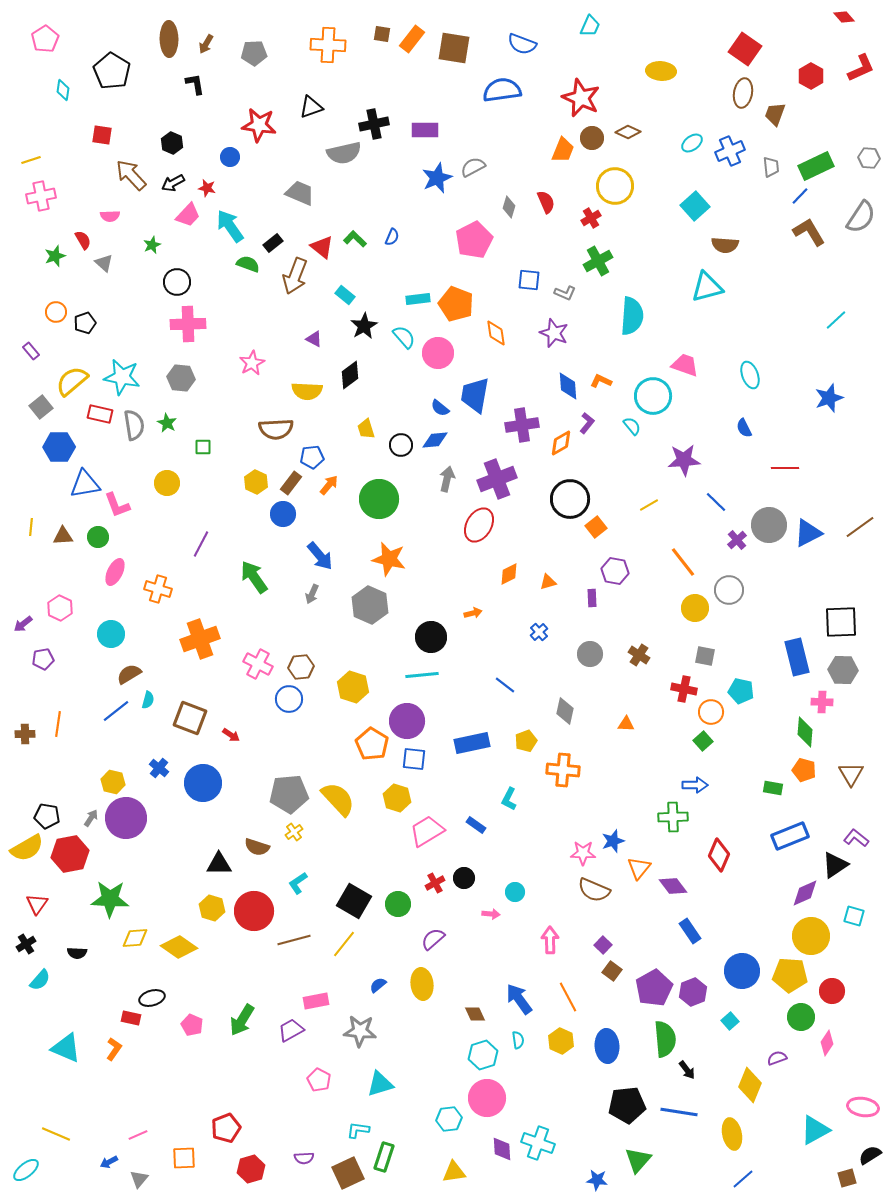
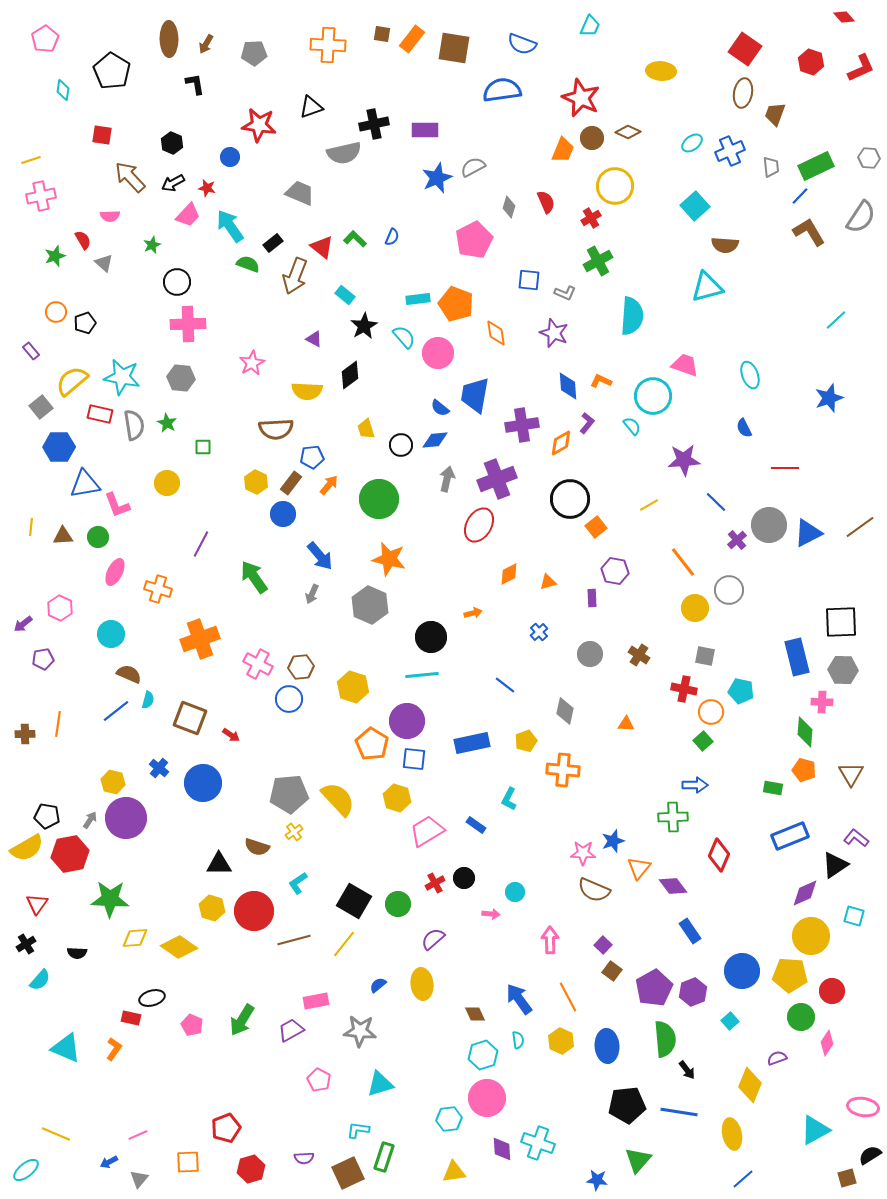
red hexagon at (811, 76): moved 14 px up; rotated 10 degrees counterclockwise
brown arrow at (131, 175): moved 1 px left, 2 px down
brown semicircle at (129, 674): rotated 55 degrees clockwise
gray arrow at (91, 818): moved 1 px left, 2 px down
orange square at (184, 1158): moved 4 px right, 4 px down
